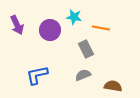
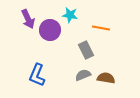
cyan star: moved 4 px left, 2 px up
purple arrow: moved 11 px right, 6 px up
gray rectangle: moved 1 px down
blue L-shape: rotated 55 degrees counterclockwise
brown semicircle: moved 7 px left, 8 px up
